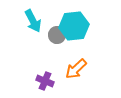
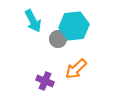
gray circle: moved 1 px right, 4 px down
